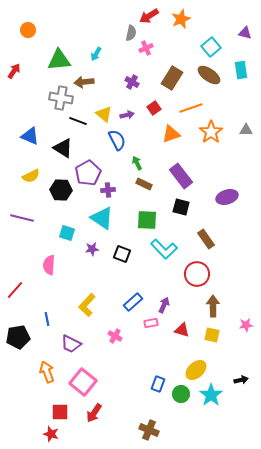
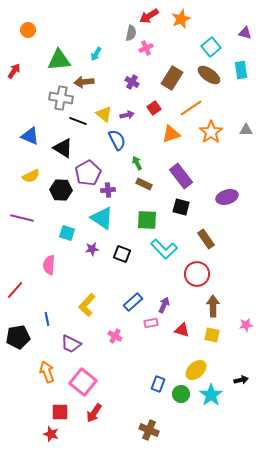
orange line at (191, 108): rotated 15 degrees counterclockwise
